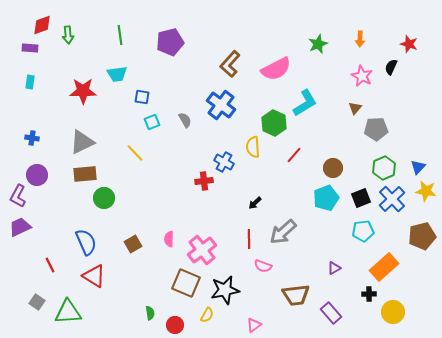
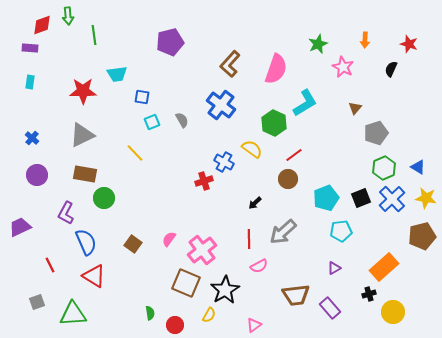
green arrow at (68, 35): moved 19 px up
green line at (120, 35): moved 26 px left
orange arrow at (360, 39): moved 5 px right, 1 px down
black semicircle at (391, 67): moved 2 px down
pink semicircle at (276, 69): rotated 44 degrees counterclockwise
pink star at (362, 76): moved 19 px left, 9 px up
gray semicircle at (185, 120): moved 3 px left
gray pentagon at (376, 129): moved 4 px down; rotated 15 degrees counterclockwise
blue cross at (32, 138): rotated 32 degrees clockwise
gray triangle at (82, 142): moved 7 px up
yellow semicircle at (253, 147): moved 1 px left, 2 px down; rotated 130 degrees clockwise
red line at (294, 155): rotated 12 degrees clockwise
blue triangle at (418, 167): rotated 42 degrees counterclockwise
brown circle at (333, 168): moved 45 px left, 11 px down
brown rectangle at (85, 174): rotated 15 degrees clockwise
red cross at (204, 181): rotated 12 degrees counterclockwise
yellow star at (426, 191): moved 7 px down
purple L-shape at (18, 196): moved 48 px right, 17 px down
cyan pentagon at (363, 231): moved 22 px left
pink semicircle at (169, 239): rotated 35 degrees clockwise
brown square at (133, 244): rotated 24 degrees counterclockwise
pink semicircle at (263, 266): moved 4 px left; rotated 48 degrees counterclockwise
black star at (225, 290): rotated 20 degrees counterclockwise
black cross at (369, 294): rotated 16 degrees counterclockwise
gray square at (37, 302): rotated 35 degrees clockwise
green triangle at (68, 312): moved 5 px right, 2 px down
purple rectangle at (331, 313): moved 1 px left, 5 px up
yellow semicircle at (207, 315): moved 2 px right
